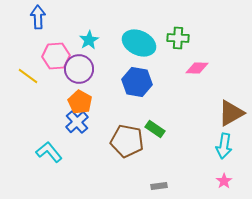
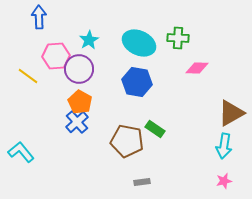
blue arrow: moved 1 px right
cyan L-shape: moved 28 px left
pink star: rotated 21 degrees clockwise
gray rectangle: moved 17 px left, 4 px up
